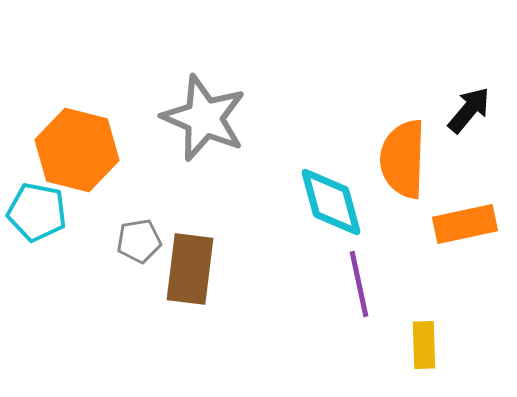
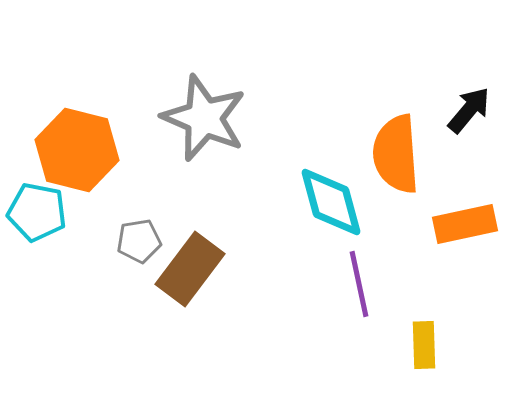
orange semicircle: moved 7 px left, 5 px up; rotated 6 degrees counterclockwise
brown rectangle: rotated 30 degrees clockwise
